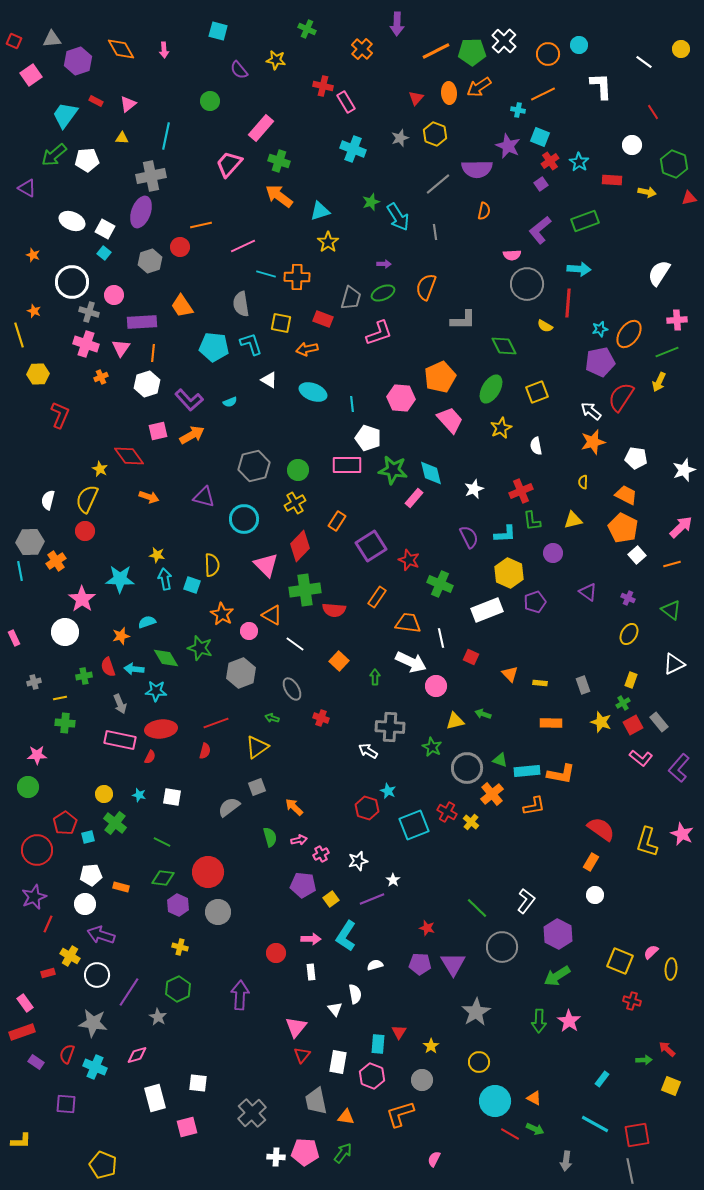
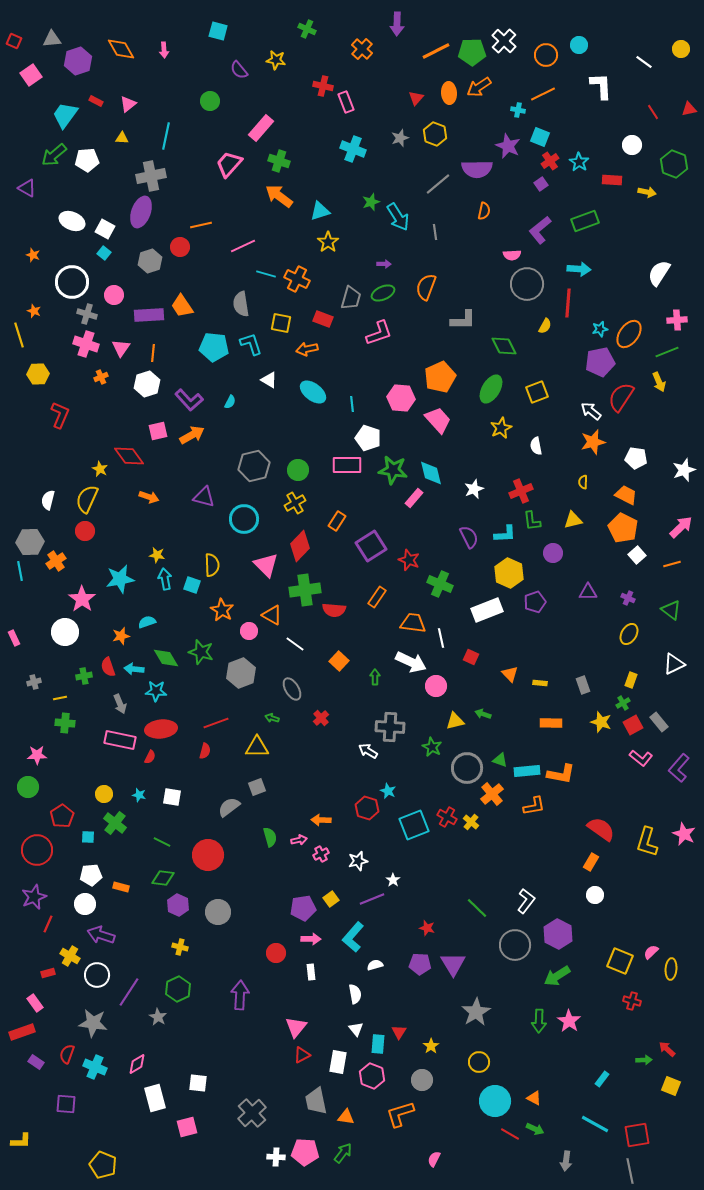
orange circle at (548, 54): moved 2 px left, 1 px down
pink rectangle at (346, 102): rotated 10 degrees clockwise
red triangle at (689, 198): moved 89 px up
orange cross at (297, 277): moved 2 px down; rotated 25 degrees clockwise
gray cross at (89, 312): moved 2 px left, 2 px down
purple rectangle at (142, 322): moved 7 px right, 7 px up
yellow semicircle at (545, 326): rotated 91 degrees counterclockwise
yellow arrow at (659, 382): rotated 48 degrees counterclockwise
cyan ellipse at (313, 392): rotated 16 degrees clockwise
cyan semicircle at (230, 402): rotated 40 degrees counterclockwise
pink trapezoid at (450, 420): moved 12 px left
cyan star at (120, 579): rotated 12 degrees counterclockwise
purple triangle at (588, 592): rotated 36 degrees counterclockwise
orange star at (222, 614): moved 4 px up
orange trapezoid at (408, 623): moved 5 px right
green star at (200, 648): moved 1 px right, 4 px down
red cross at (321, 718): rotated 28 degrees clockwise
yellow triangle at (257, 747): rotated 35 degrees clockwise
orange arrow at (294, 807): moved 27 px right, 13 px down; rotated 42 degrees counterclockwise
red cross at (447, 812): moved 5 px down
red pentagon at (65, 823): moved 3 px left, 7 px up
pink star at (682, 834): moved 2 px right
cyan square at (88, 837): rotated 16 degrees clockwise
red circle at (208, 872): moved 17 px up
purple pentagon at (303, 885): moved 23 px down; rotated 15 degrees counterclockwise
cyan L-shape at (346, 936): moved 7 px right, 1 px down; rotated 8 degrees clockwise
gray circle at (502, 947): moved 13 px right, 2 px up
pink rectangle at (25, 1003): moved 10 px right
white triangle at (335, 1009): moved 21 px right, 20 px down
pink diamond at (137, 1055): moved 9 px down; rotated 15 degrees counterclockwise
red triangle at (302, 1055): rotated 24 degrees clockwise
